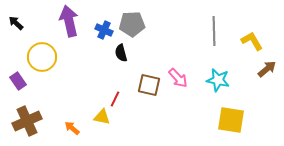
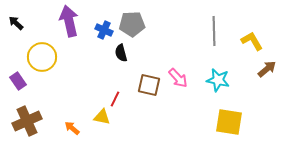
yellow square: moved 2 px left, 2 px down
